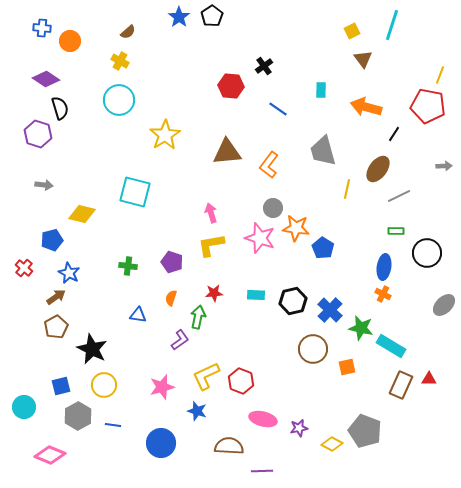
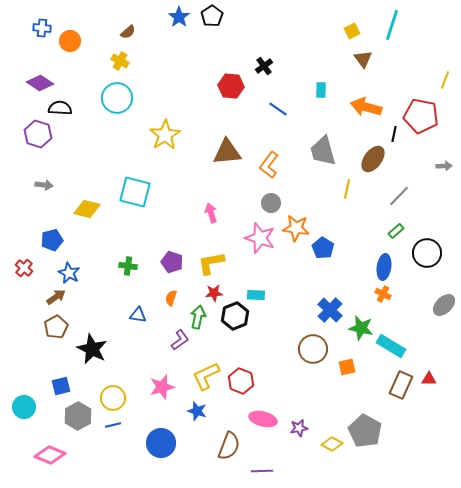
yellow line at (440, 75): moved 5 px right, 5 px down
purple diamond at (46, 79): moved 6 px left, 4 px down
cyan circle at (119, 100): moved 2 px left, 2 px up
red pentagon at (428, 106): moved 7 px left, 10 px down
black semicircle at (60, 108): rotated 70 degrees counterclockwise
black line at (394, 134): rotated 21 degrees counterclockwise
brown ellipse at (378, 169): moved 5 px left, 10 px up
gray line at (399, 196): rotated 20 degrees counterclockwise
gray circle at (273, 208): moved 2 px left, 5 px up
yellow diamond at (82, 214): moved 5 px right, 5 px up
green rectangle at (396, 231): rotated 42 degrees counterclockwise
yellow L-shape at (211, 245): moved 18 px down
black hexagon at (293, 301): moved 58 px left, 15 px down; rotated 8 degrees counterclockwise
yellow circle at (104, 385): moved 9 px right, 13 px down
blue line at (113, 425): rotated 21 degrees counterclockwise
gray pentagon at (365, 431): rotated 8 degrees clockwise
brown semicircle at (229, 446): rotated 108 degrees clockwise
